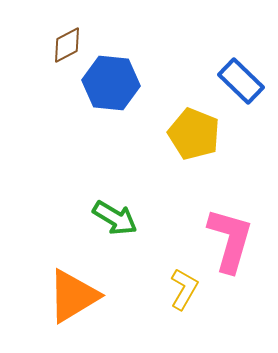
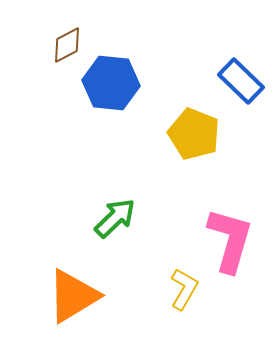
green arrow: rotated 75 degrees counterclockwise
